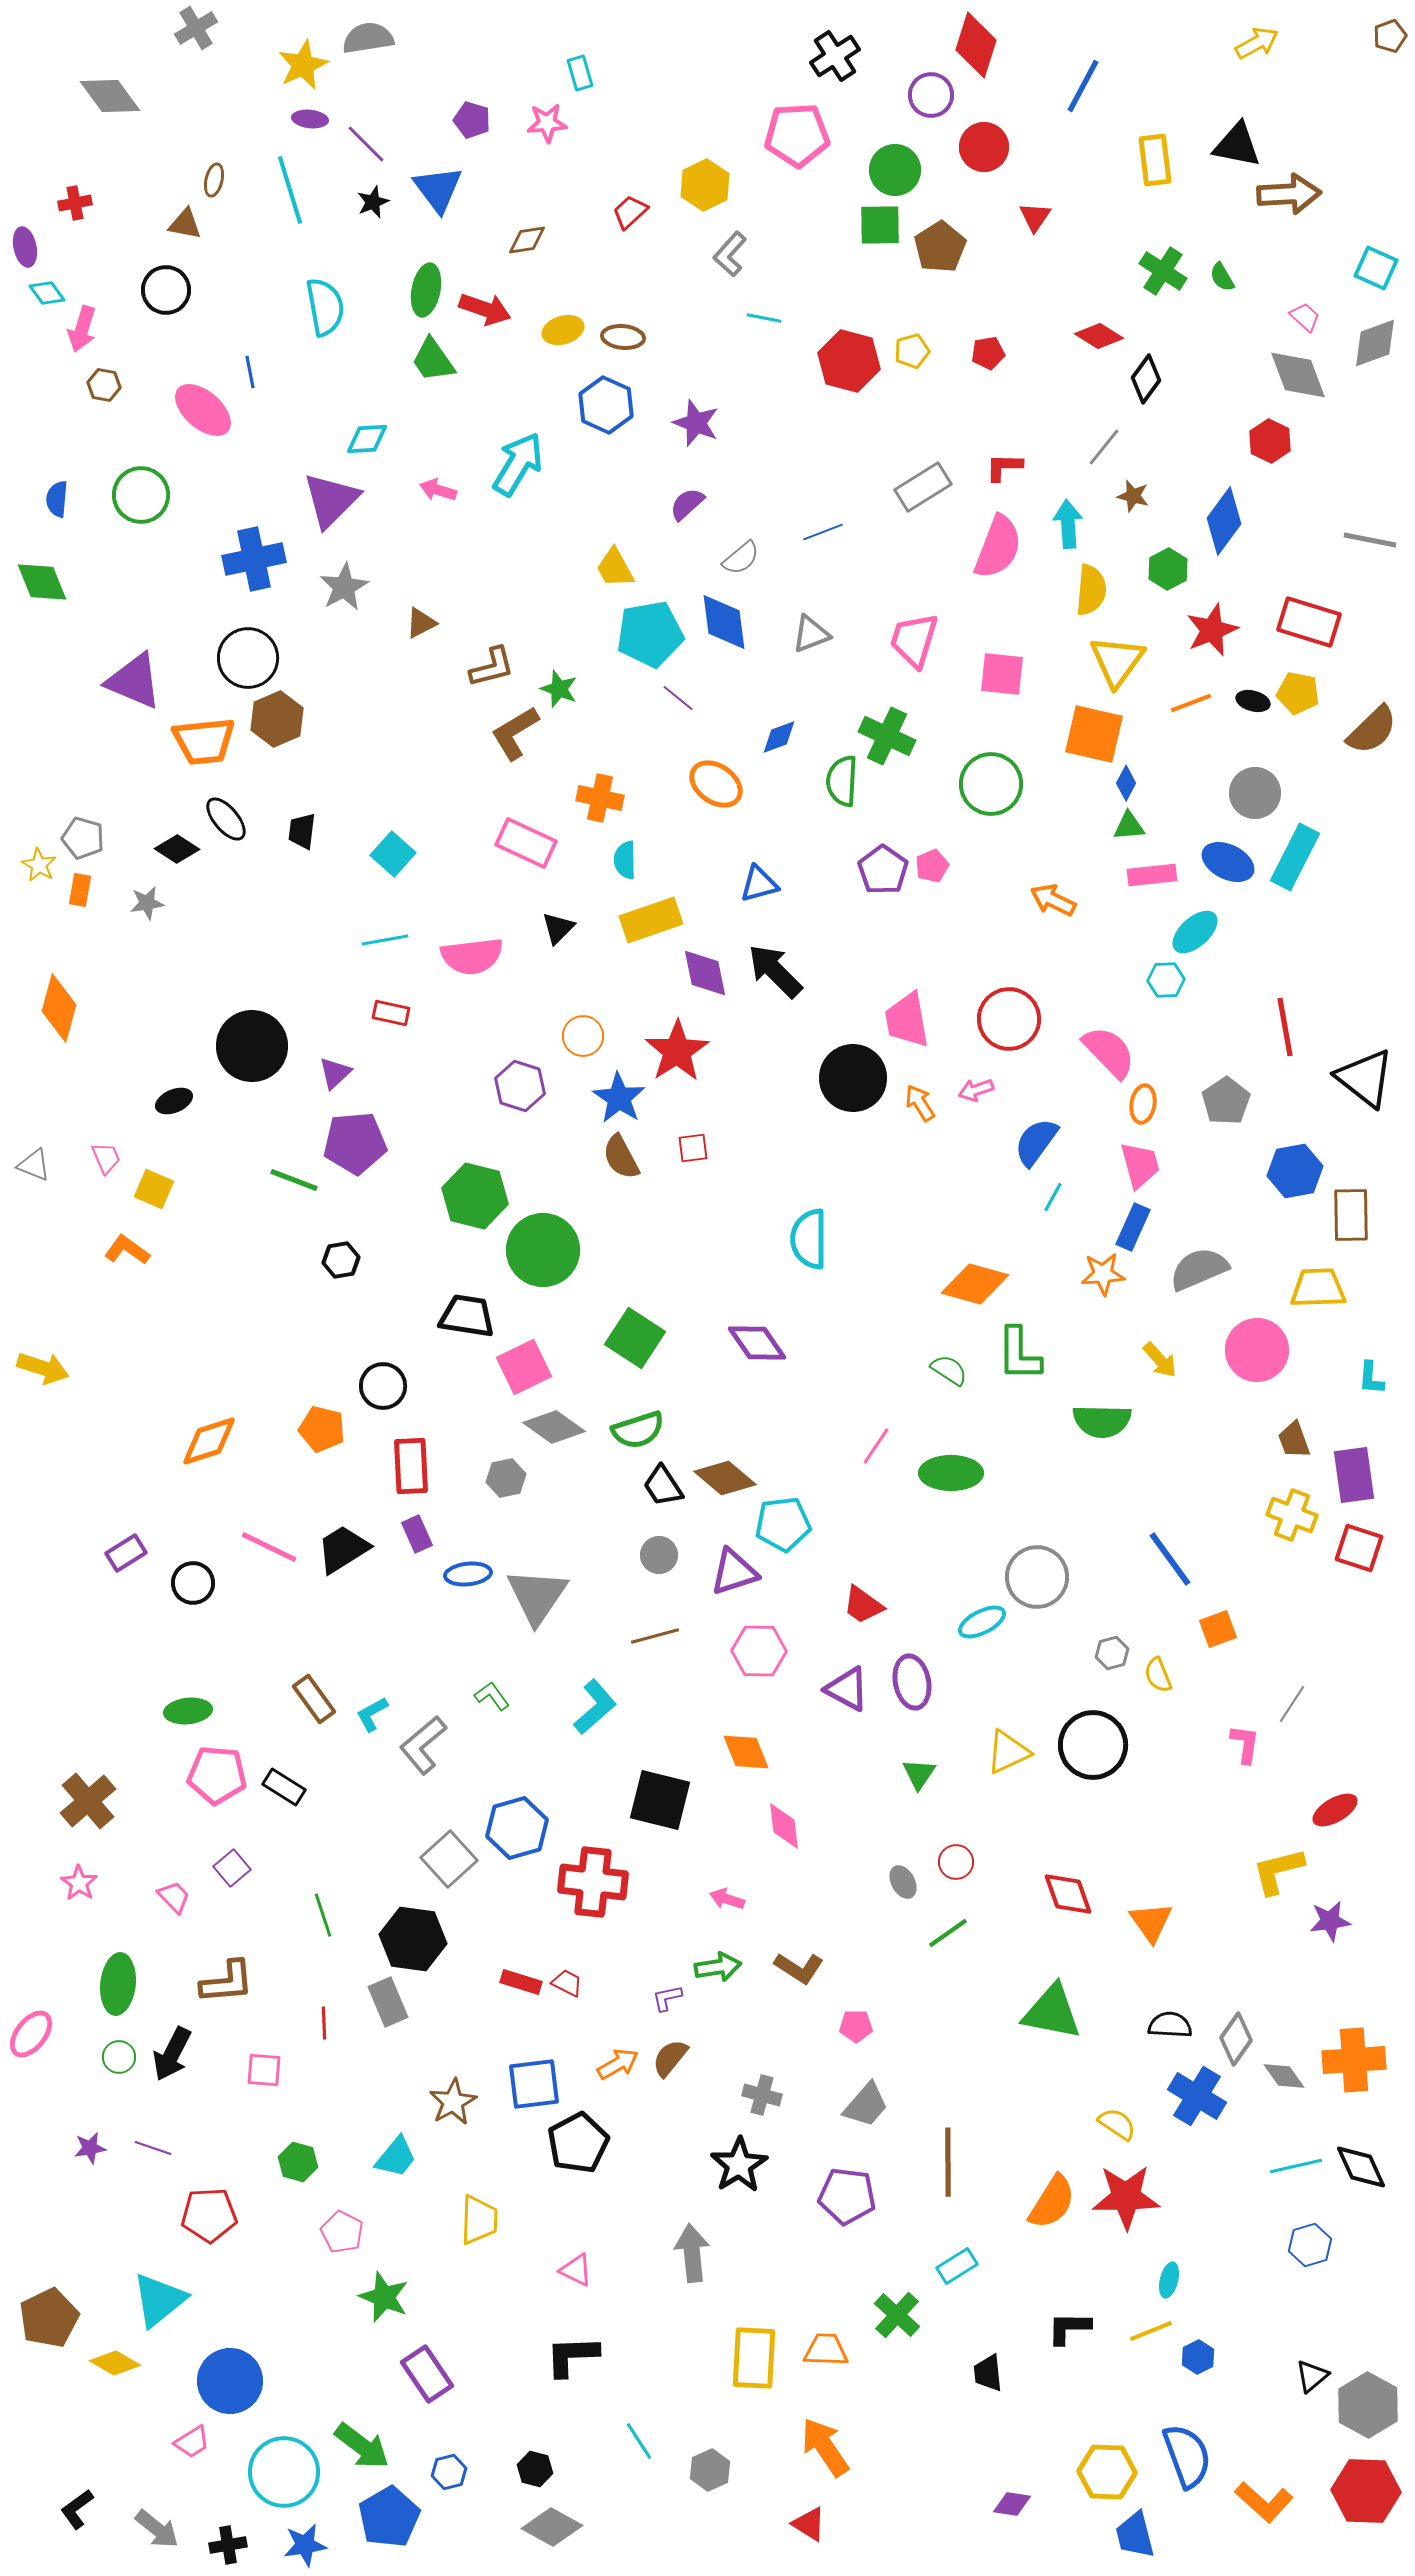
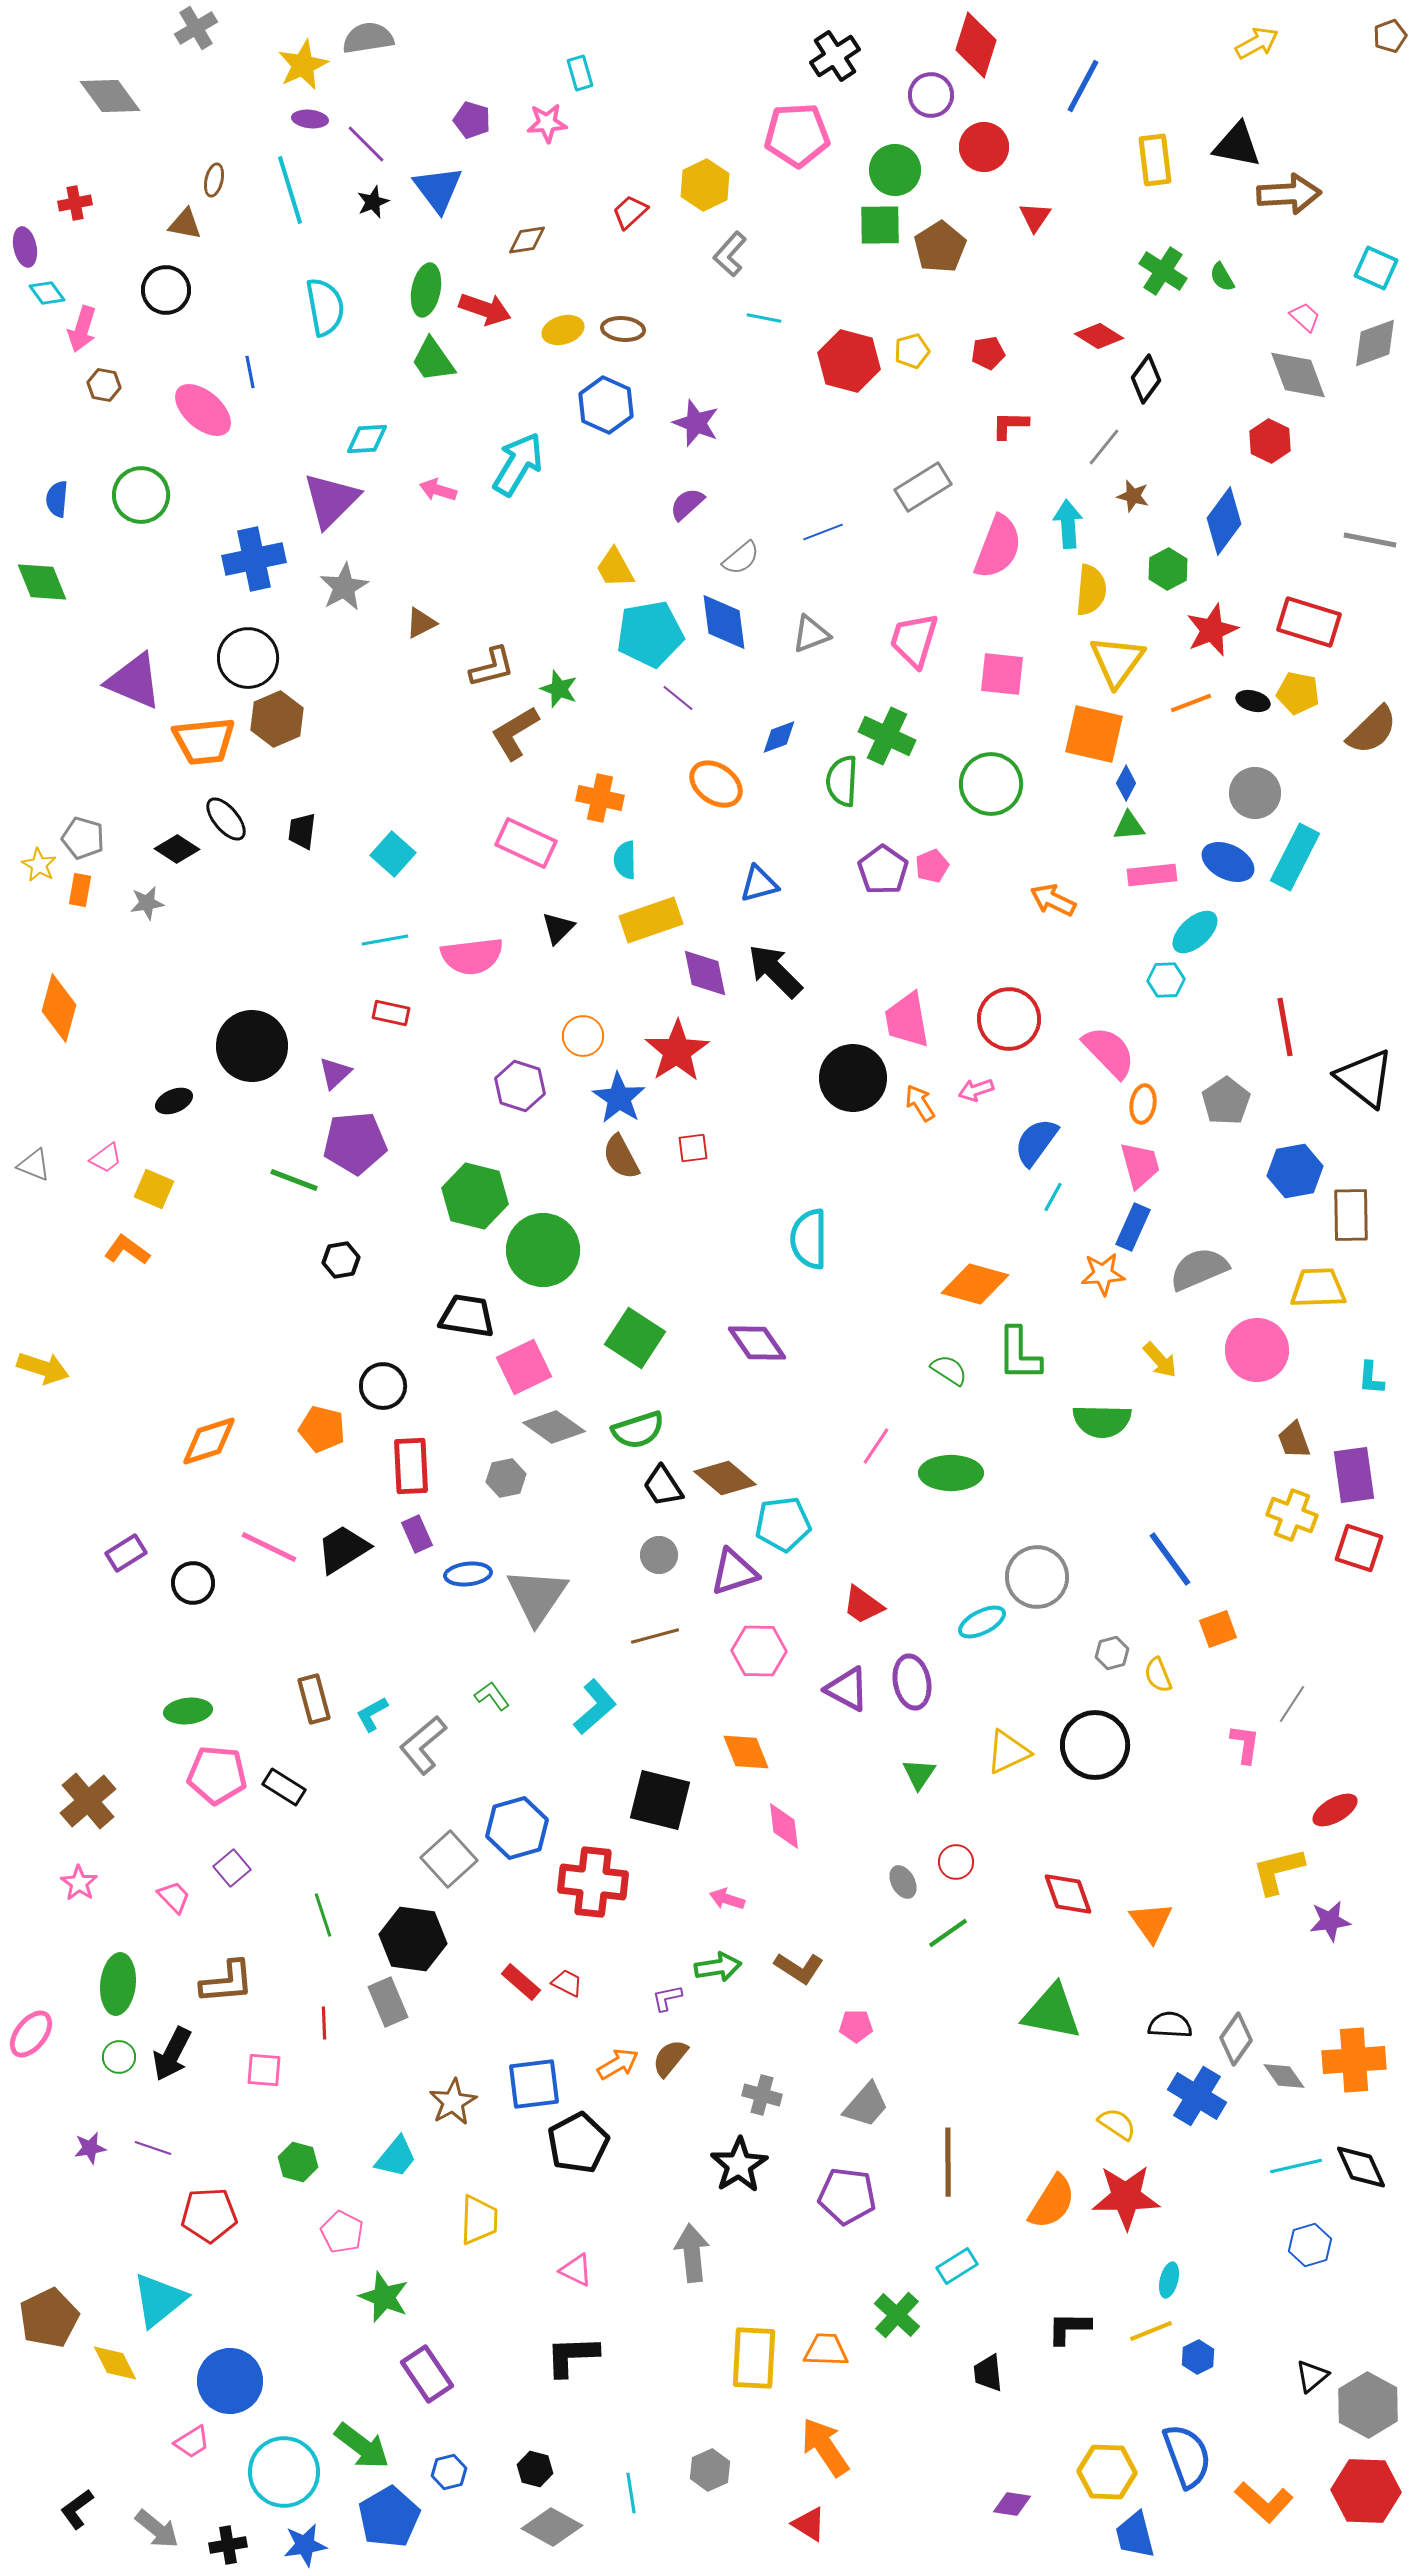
brown ellipse at (623, 337): moved 8 px up
red L-shape at (1004, 467): moved 6 px right, 42 px up
pink trapezoid at (106, 1158): rotated 76 degrees clockwise
brown rectangle at (314, 1699): rotated 21 degrees clockwise
black circle at (1093, 1745): moved 2 px right
red rectangle at (521, 1982): rotated 24 degrees clockwise
yellow diamond at (115, 2363): rotated 33 degrees clockwise
cyan line at (639, 2441): moved 8 px left, 52 px down; rotated 24 degrees clockwise
